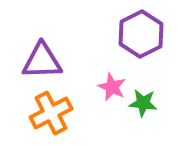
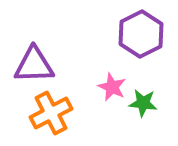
purple triangle: moved 8 px left, 4 px down
